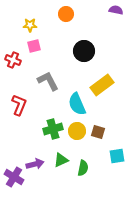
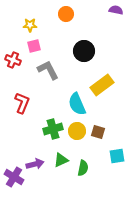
gray L-shape: moved 11 px up
red L-shape: moved 3 px right, 2 px up
